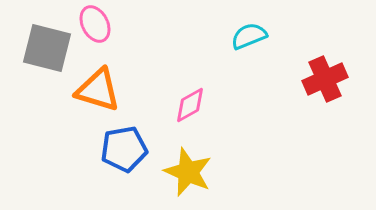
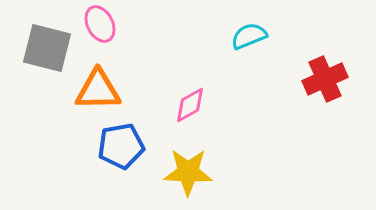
pink ellipse: moved 5 px right
orange triangle: rotated 18 degrees counterclockwise
blue pentagon: moved 3 px left, 3 px up
yellow star: rotated 21 degrees counterclockwise
